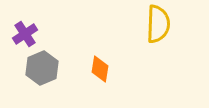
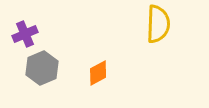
purple cross: rotated 10 degrees clockwise
orange diamond: moved 2 px left, 4 px down; rotated 52 degrees clockwise
